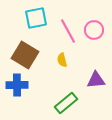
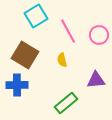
cyan square: moved 2 px up; rotated 20 degrees counterclockwise
pink circle: moved 5 px right, 5 px down
